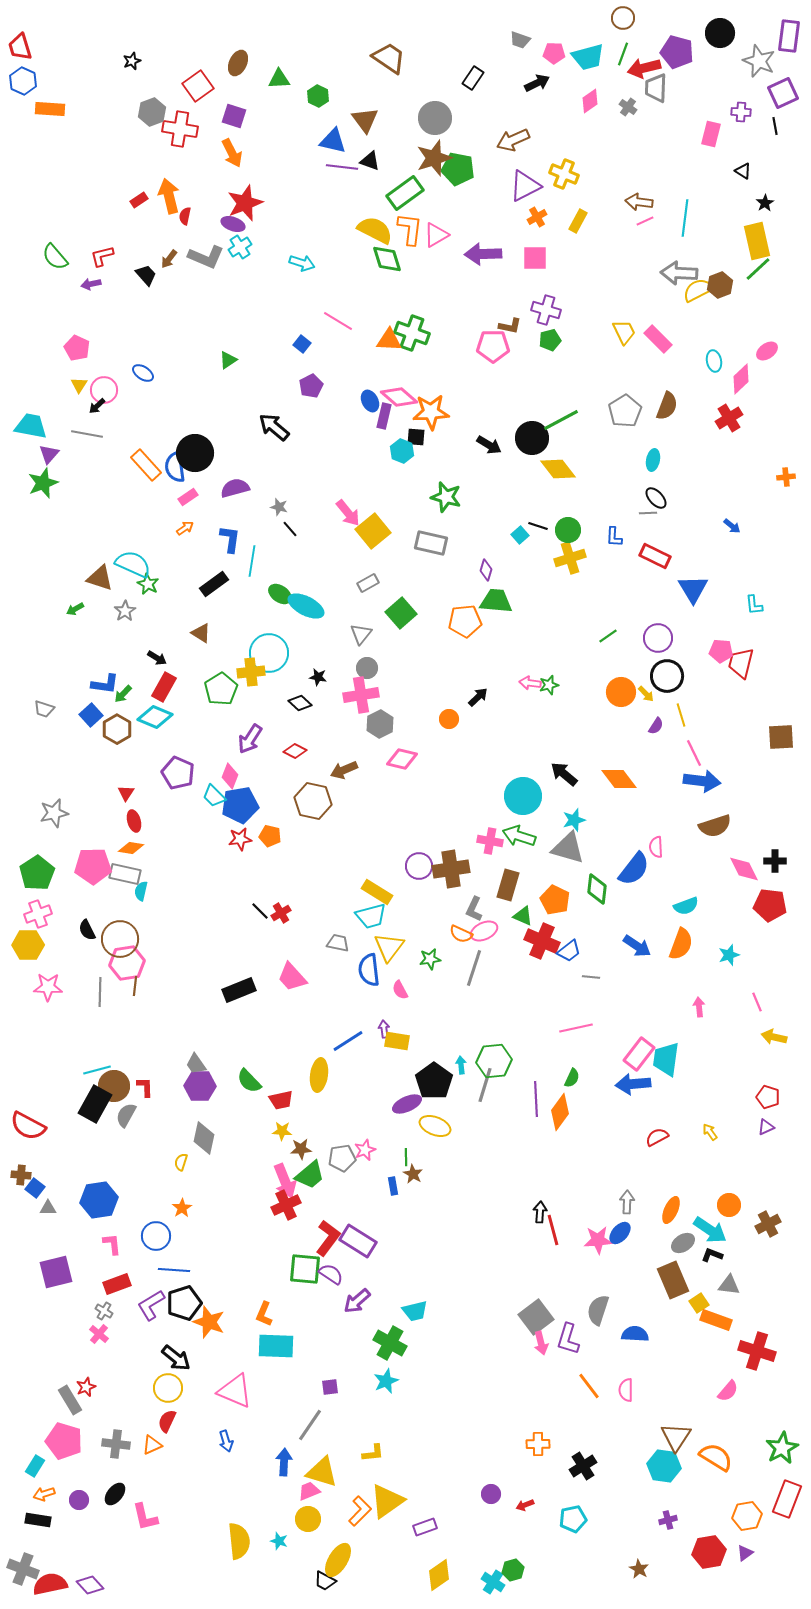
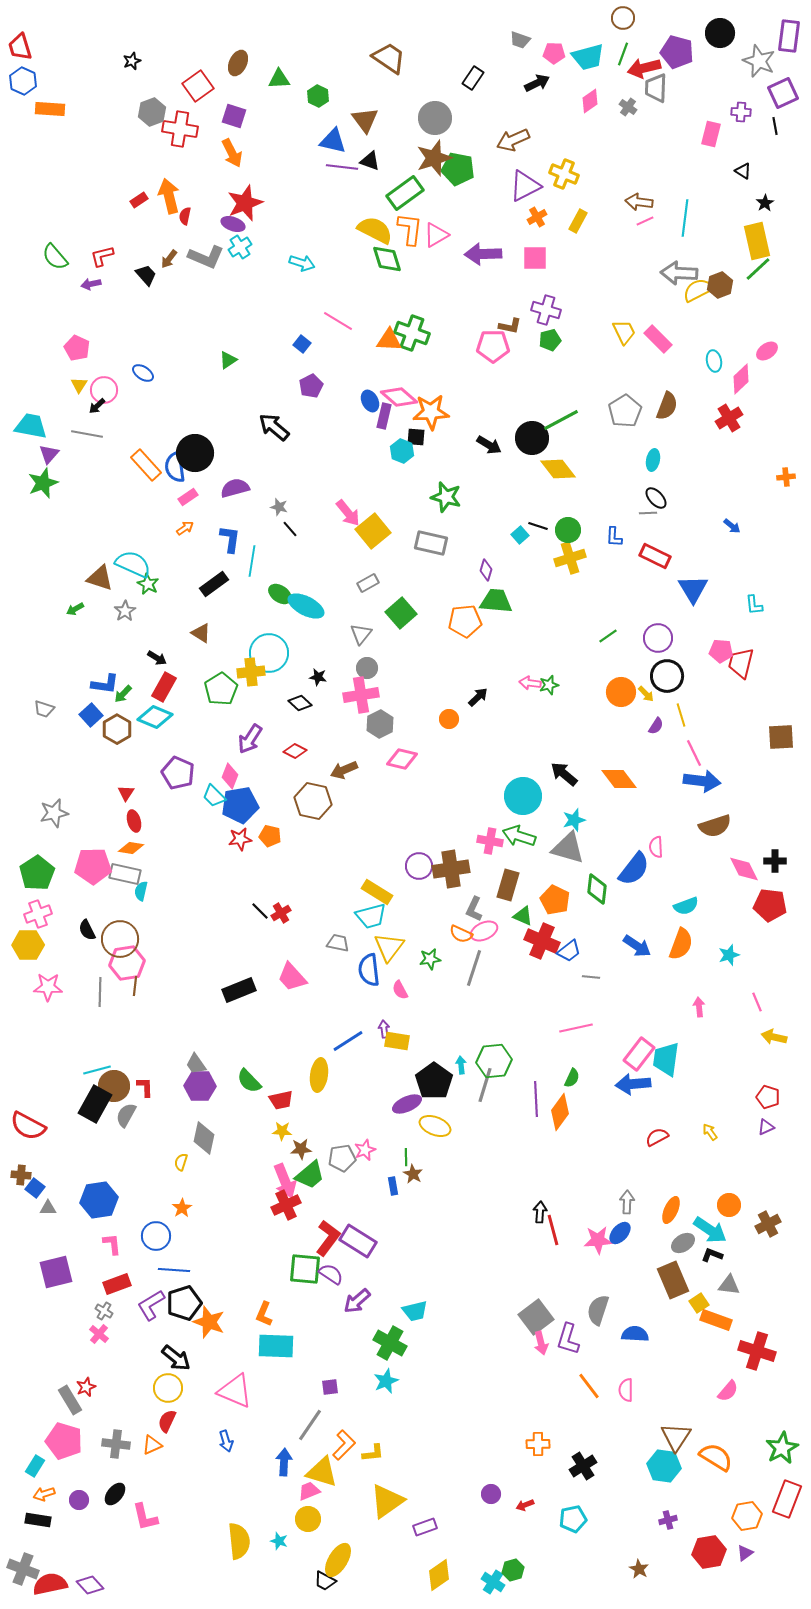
orange L-shape at (360, 1511): moved 16 px left, 66 px up
